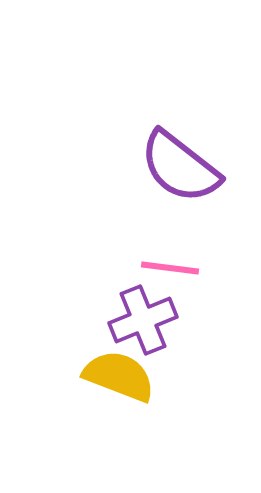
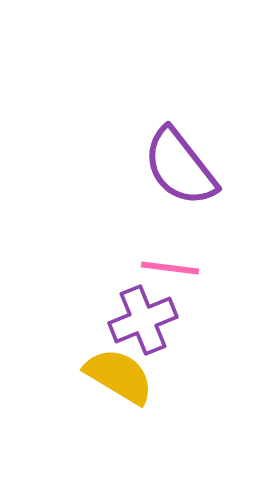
purple semicircle: rotated 14 degrees clockwise
yellow semicircle: rotated 10 degrees clockwise
